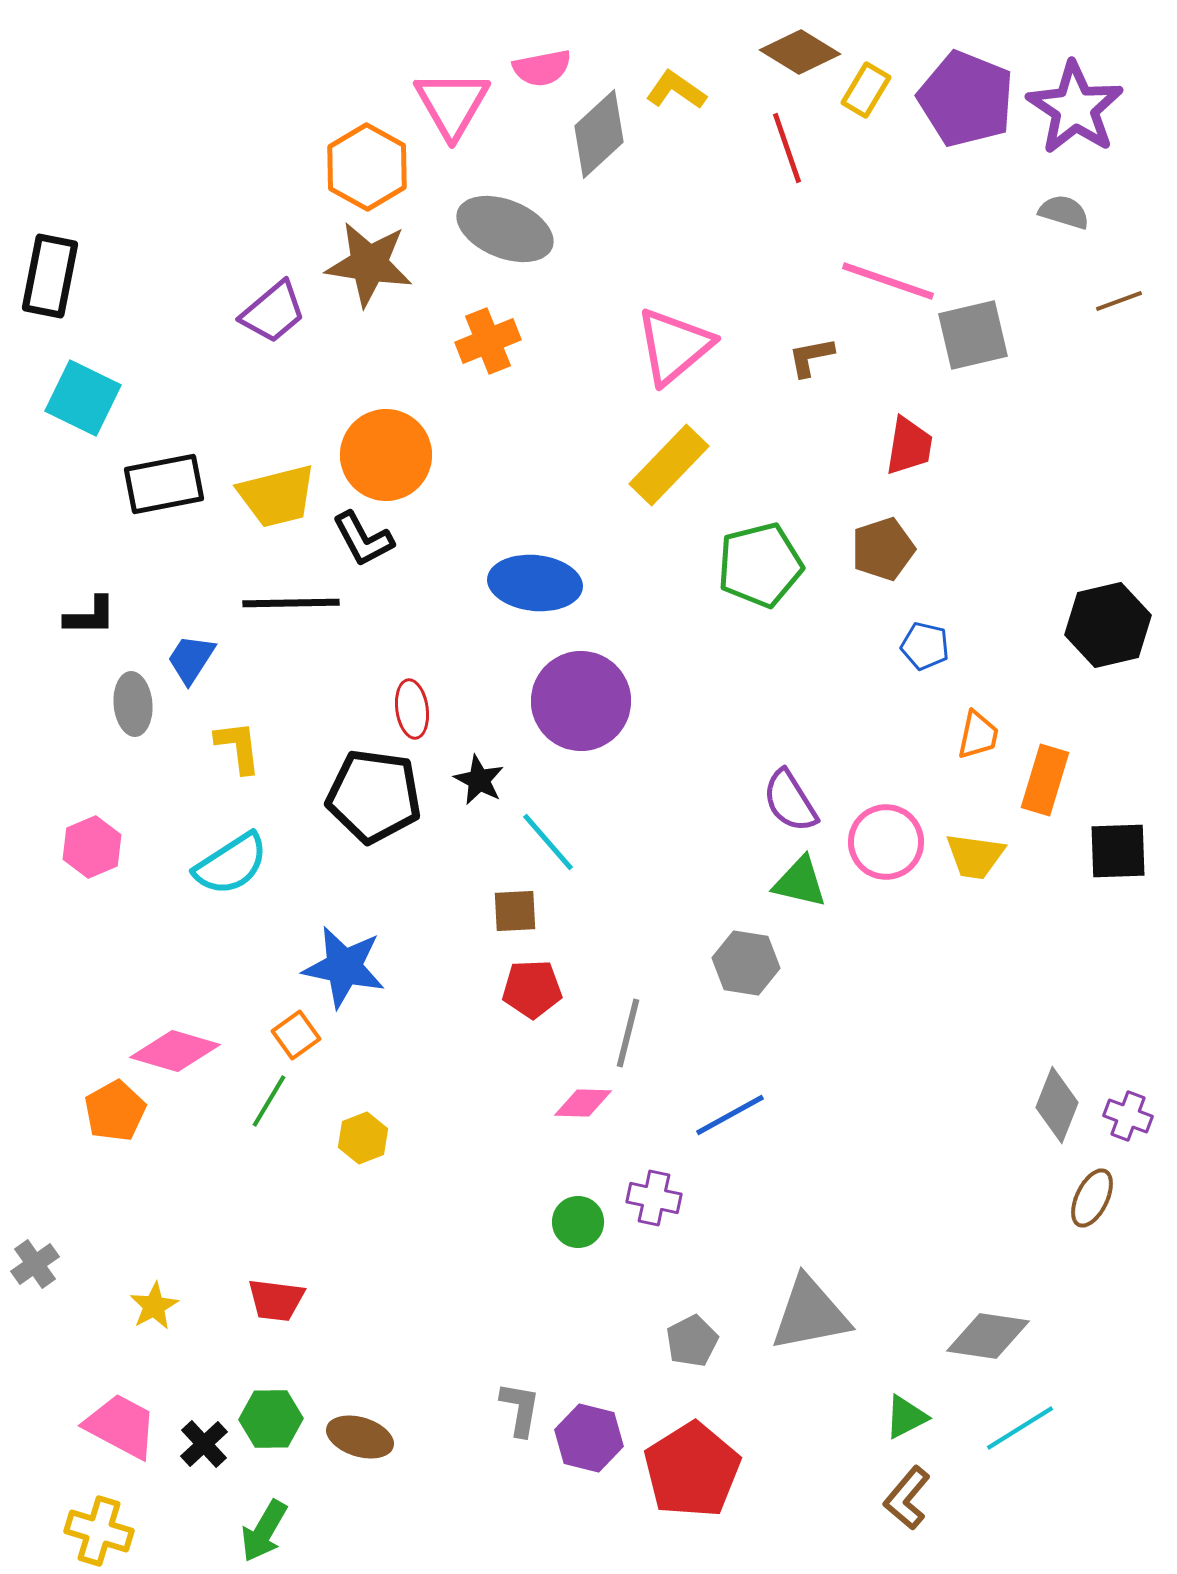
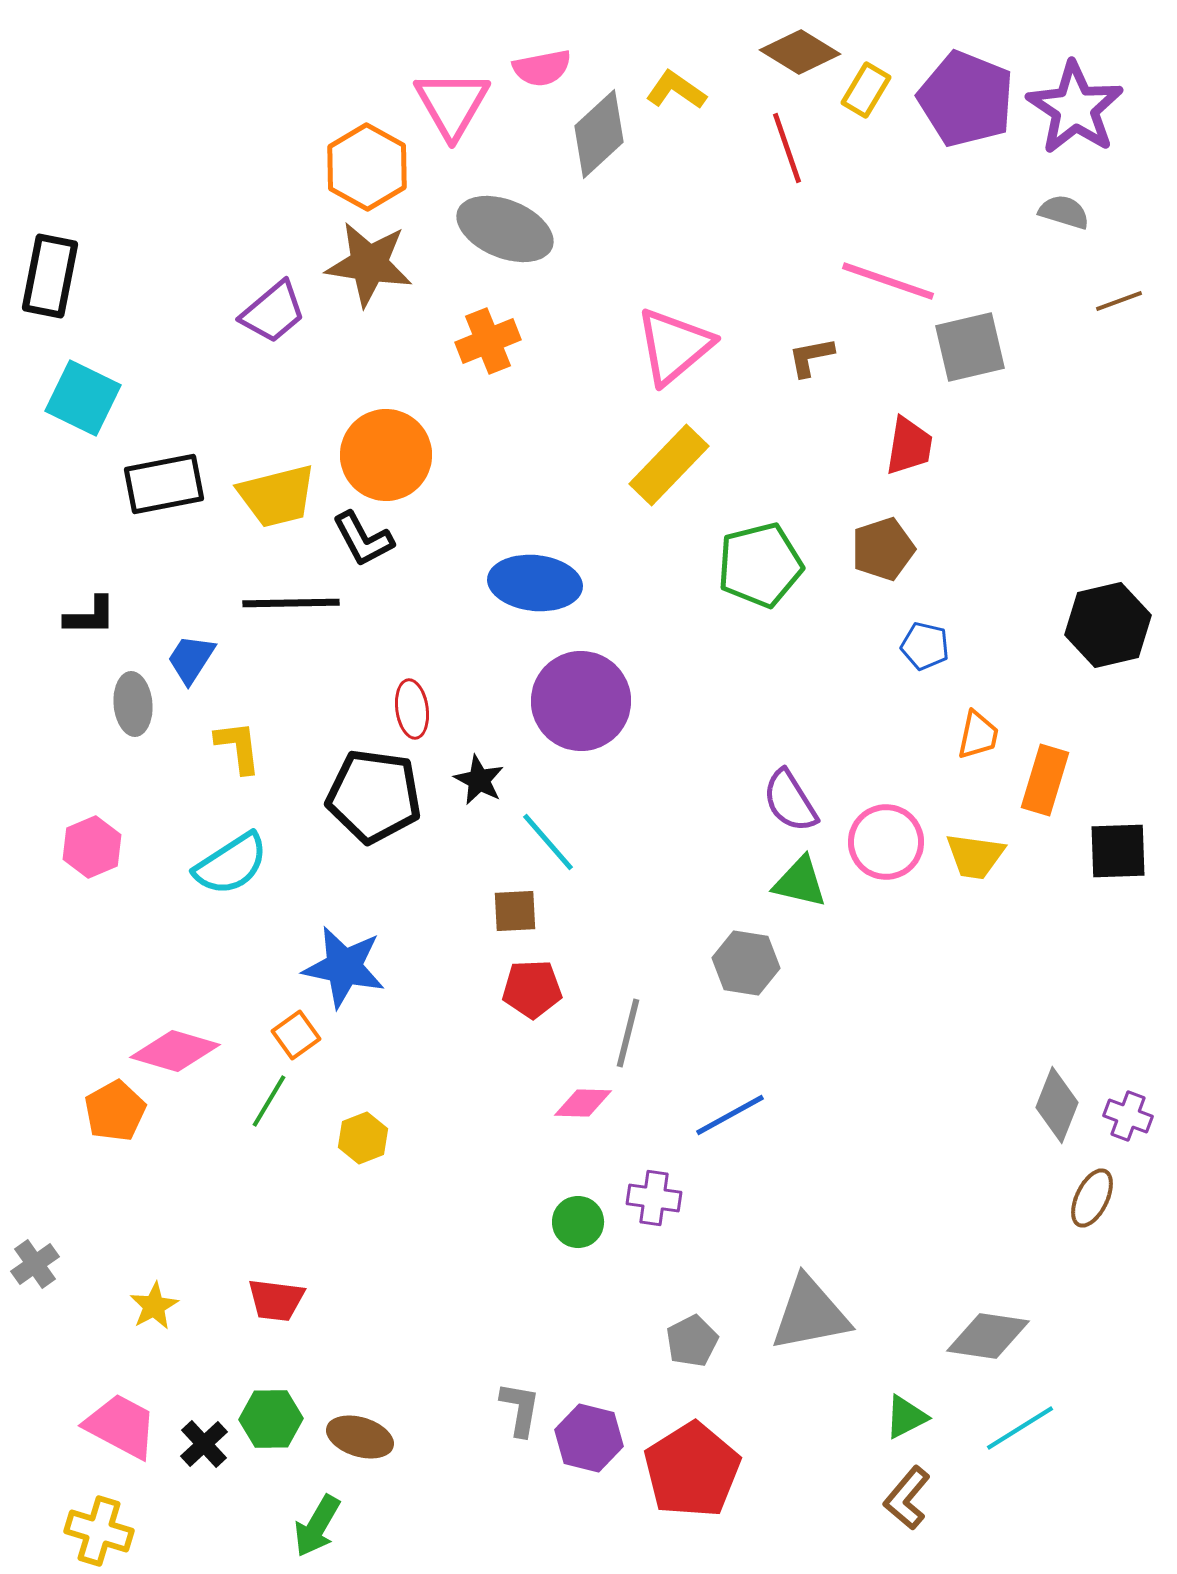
gray square at (973, 335): moved 3 px left, 12 px down
purple cross at (654, 1198): rotated 4 degrees counterclockwise
green arrow at (264, 1531): moved 53 px right, 5 px up
